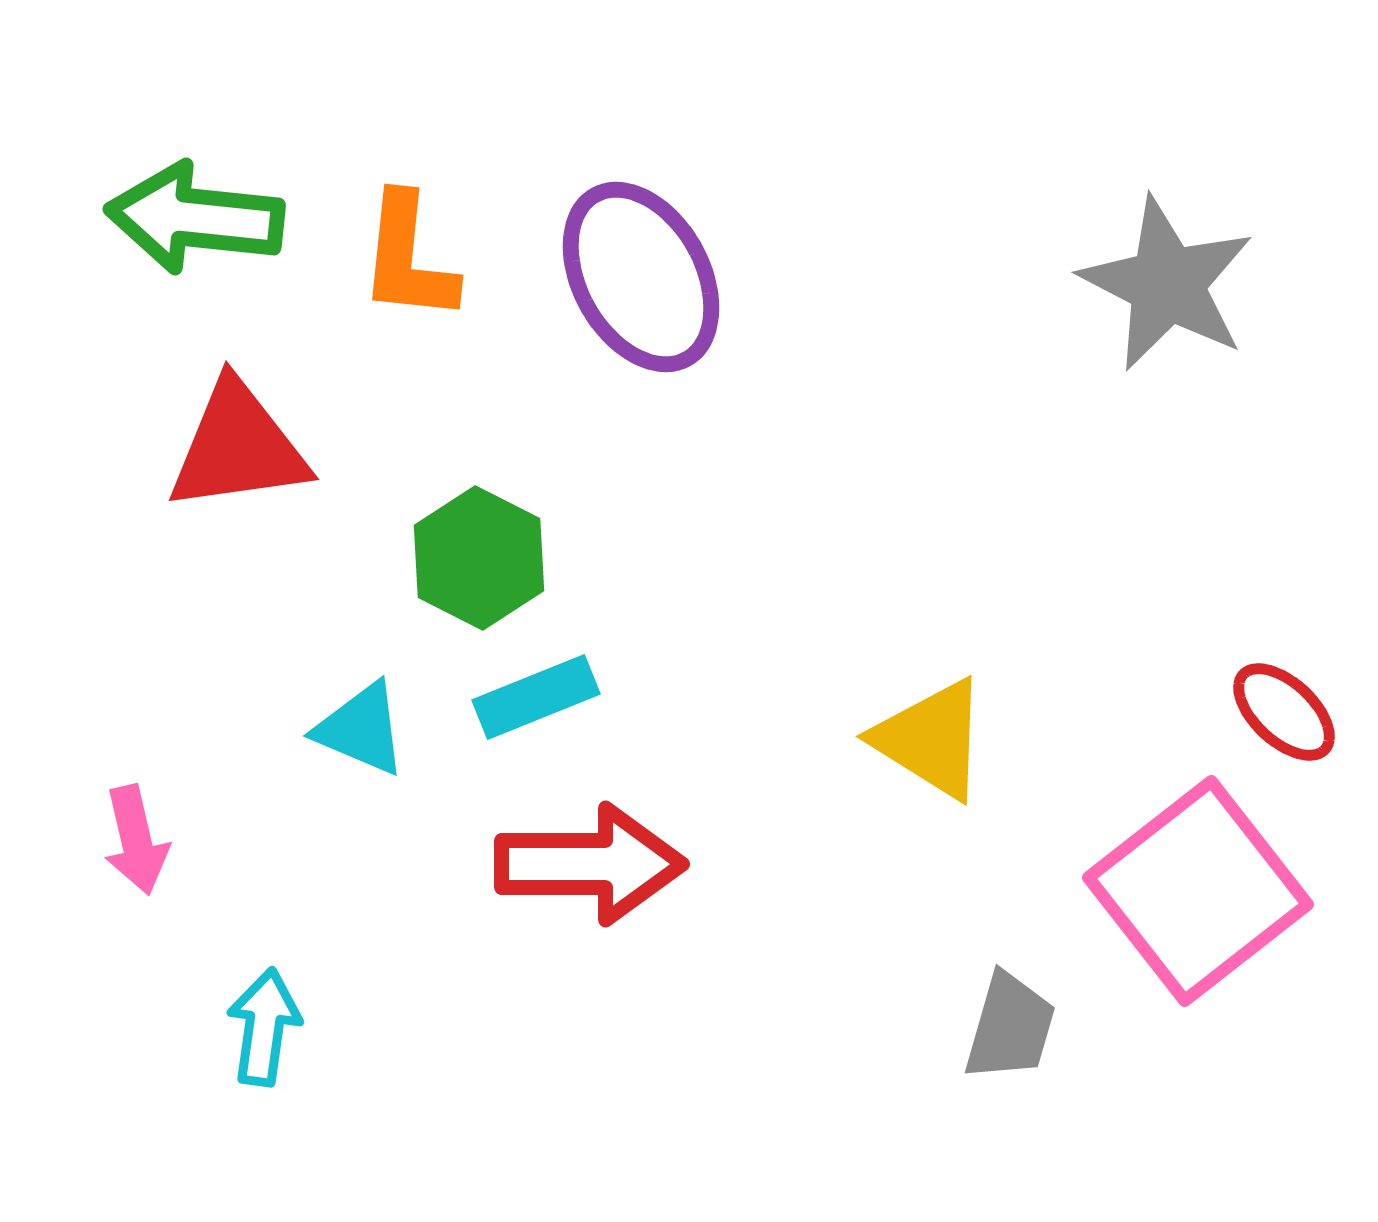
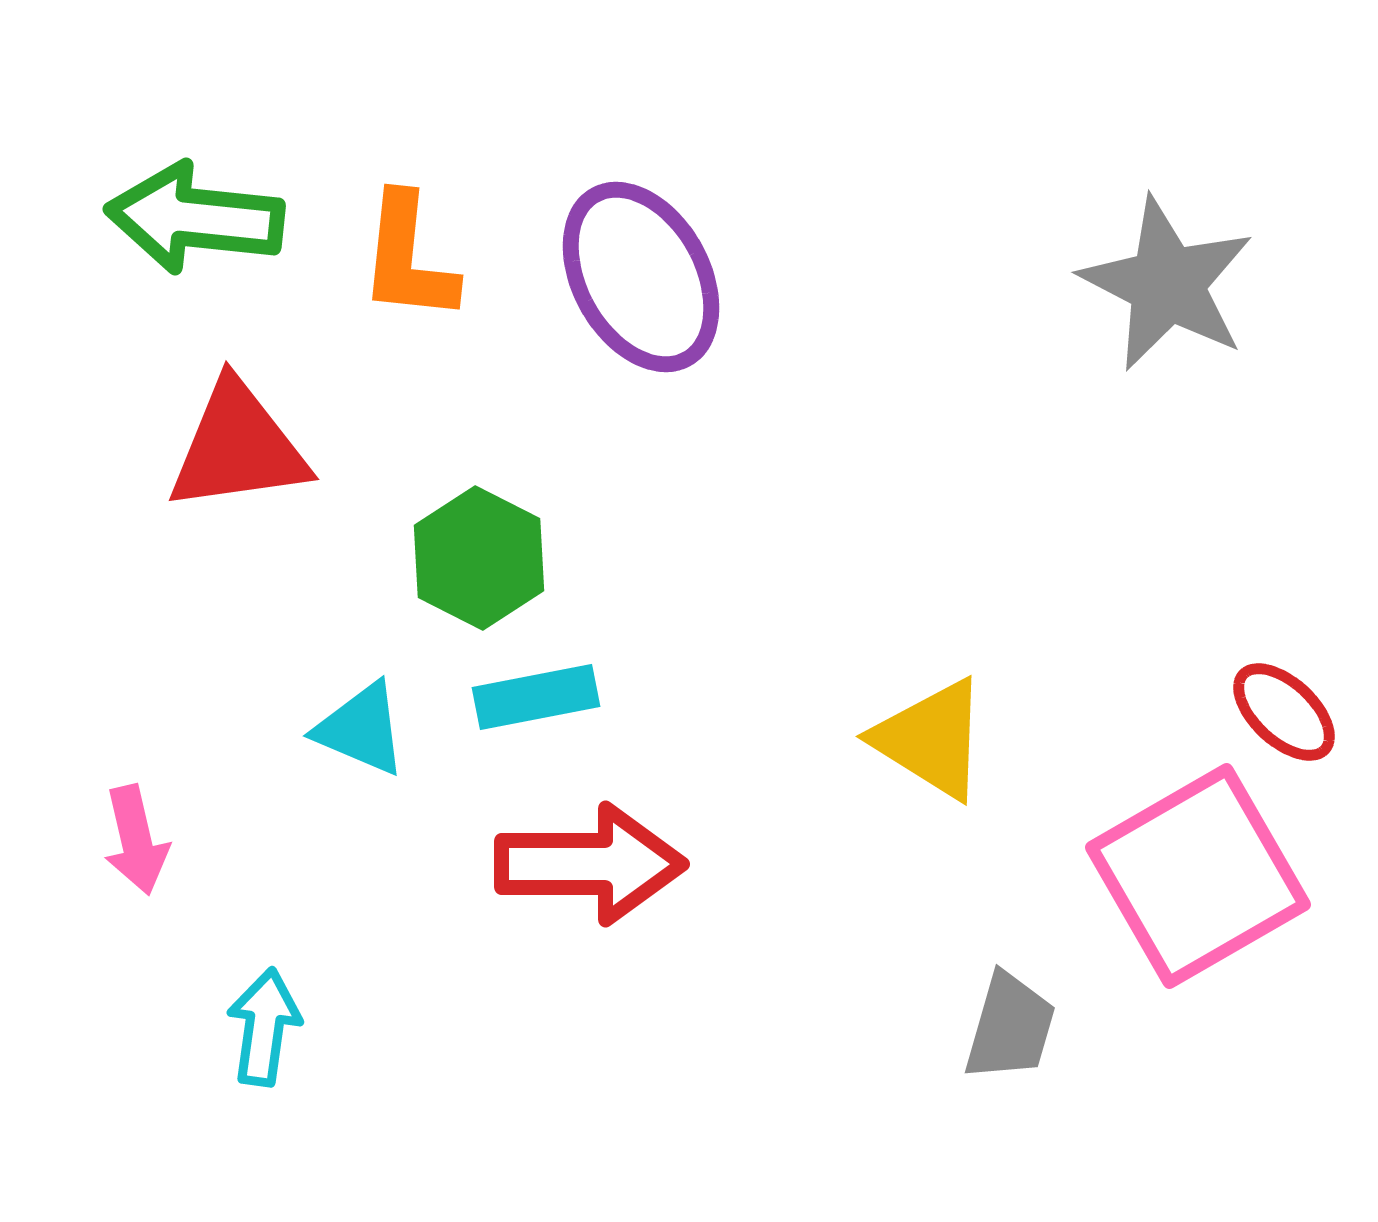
cyan rectangle: rotated 11 degrees clockwise
pink square: moved 15 px up; rotated 8 degrees clockwise
